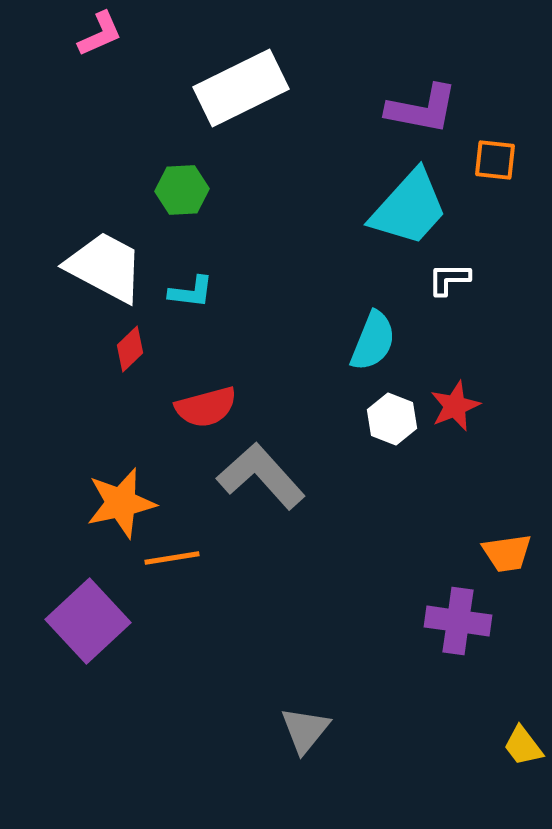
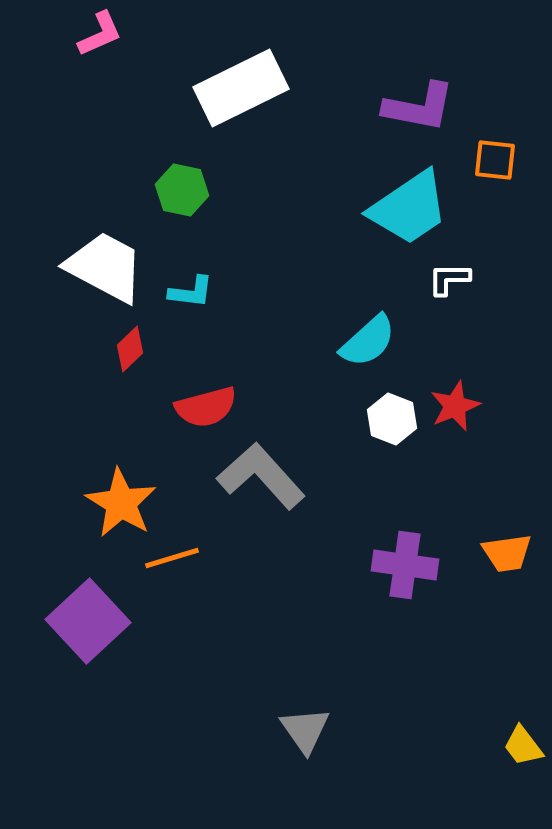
purple L-shape: moved 3 px left, 2 px up
green hexagon: rotated 15 degrees clockwise
cyan trapezoid: rotated 14 degrees clockwise
cyan semicircle: moved 5 px left; rotated 26 degrees clockwise
orange star: rotated 28 degrees counterclockwise
orange line: rotated 8 degrees counterclockwise
purple cross: moved 53 px left, 56 px up
gray triangle: rotated 14 degrees counterclockwise
